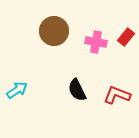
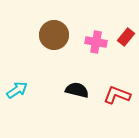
brown circle: moved 4 px down
black semicircle: rotated 130 degrees clockwise
